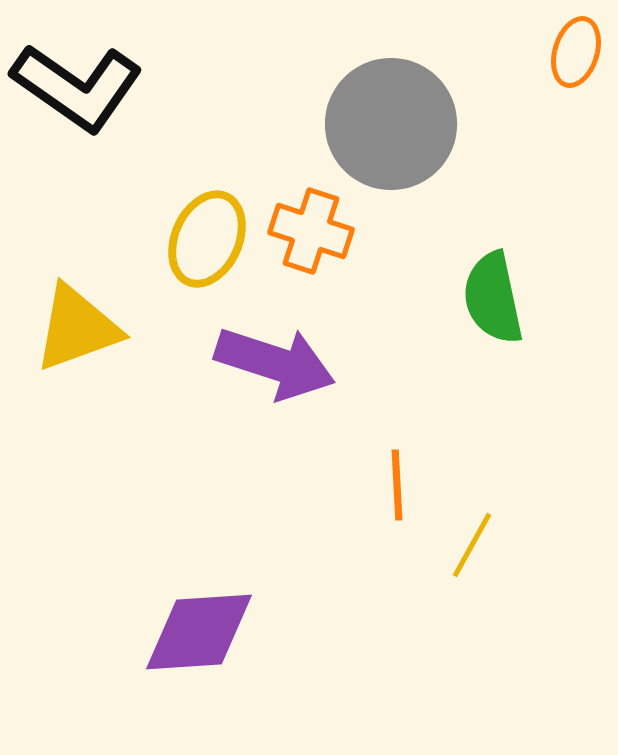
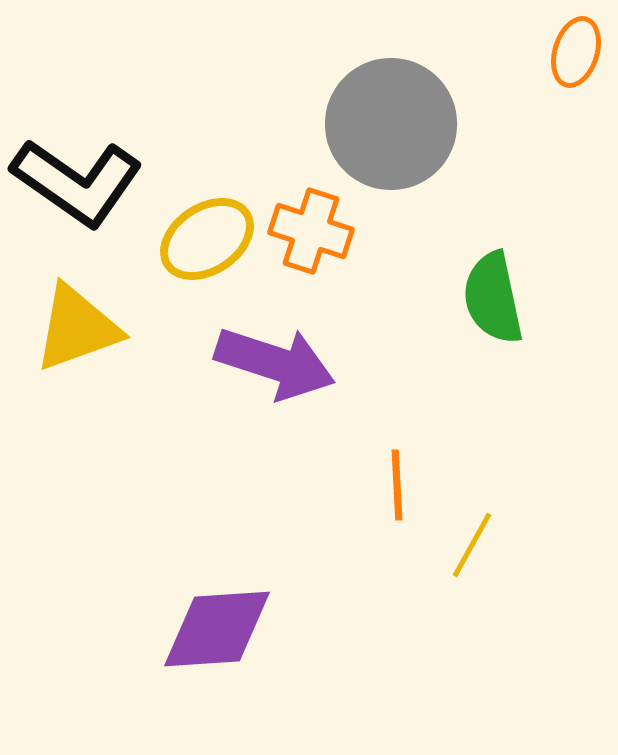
black L-shape: moved 95 px down
yellow ellipse: rotated 32 degrees clockwise
purple diamond: moved 18 px right, 3 px up
